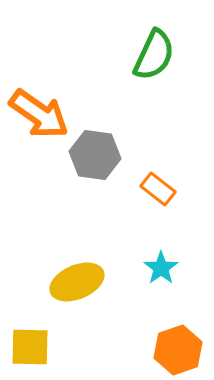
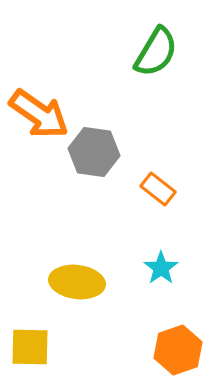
green semicircle: moved 2 px right, 3 px up; rotated 6 degrees clockwise
gray hexagon: moved 1 px left, 3 px up
yellow ellipse: rotated 30 degrees clockwise
